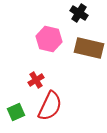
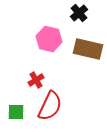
black cross: rotated 18 degrees clockwise
brown rectangle: moved 1 px left, 1 px down
green square: rotated 24 degrees clockwise
